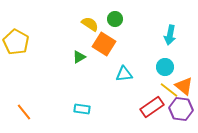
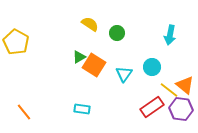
green circle: moved 2 px right, 14 px down
orange square: moved 10 px left, 21 px down
cyan circle: moved 13 px left
cyan triangle: rotated 48 degrees counterclockwise
orange triangle: moved 1 px right, 1 px up
